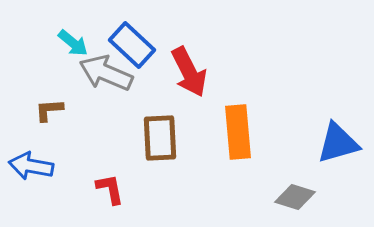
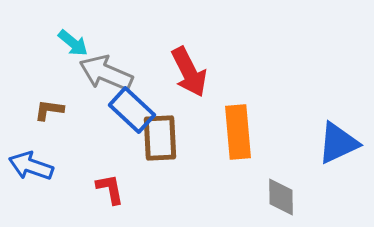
blue rectangle: moved 65 px down
brown L-shape: rotated 12 degrees clockwise
blue triangle: rotated 9 degrees counterclockwise
blue arrow: rotated 9 degrees clockwise
gray diamond: moved 14 px left; rotated 72 degrees clockwise
